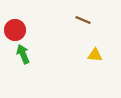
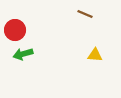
brown line: moved 2 px right, 6 px up
green arrow: rotated 84 degrees counterclockwise
